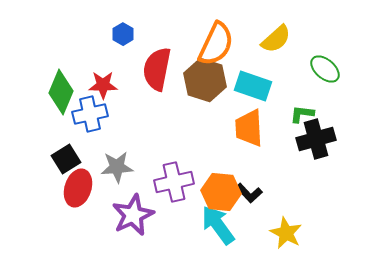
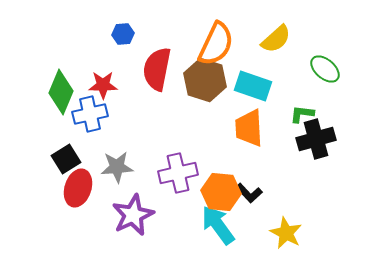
blue hexagon: rotated 25 degrees clockwise
purple cross: moved 4 px right, 9 px up
